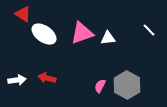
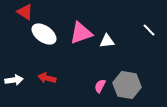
red triangle: moved 2 px right, 2 px up
pink triangle: moved 1 px left
white triangle: moved 1 px left, 3 px down
white arrow: moved 3 px left
gray hexagon: rotated 20 degrees counterclockwise
